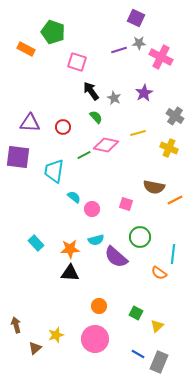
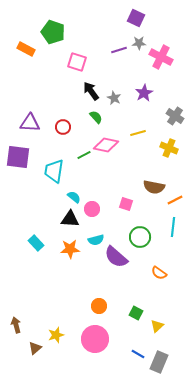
cyan line at (173, 254): moved 27 px up
black triangle at (70, 273): moved 54 px up
